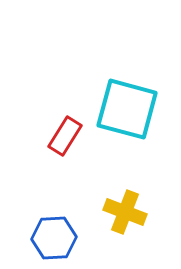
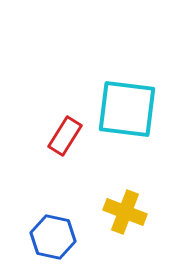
cyan square: rotated 8 degrees counterclockwise
blue hexagon: moved 1 px left, 1 px up; rotated 15 degrees clockwise
